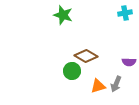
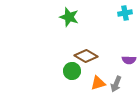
green star: moved 6 px right, 2 px down
purple semicircle: moved 2 px up
orange triangle: moved 3 px up
